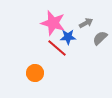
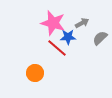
gray arrow: moved 4 px left
